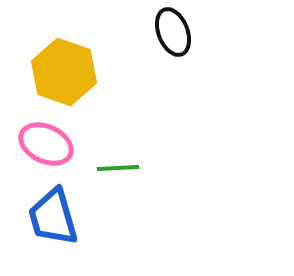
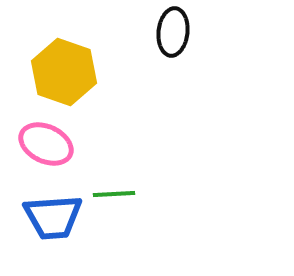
black ellipse: rotated 27 degrees clockwise
green line: moved 4 px left, 26 px down
blue trapezoid: rotated 78 degrees counterclockwise
